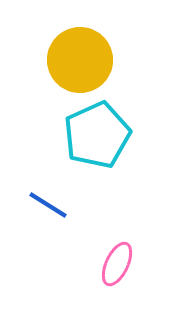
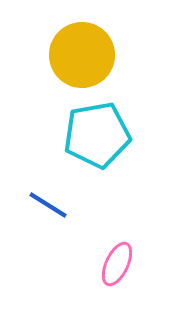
yellow circle: moved 2 px right, 5 px up
cyan pentagon: rotated 14 degrees clockwise
